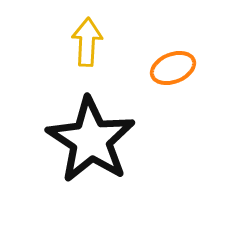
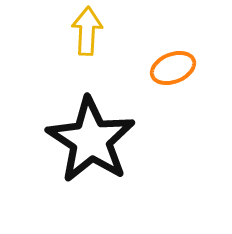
yellow arrow: moved 11 px up
